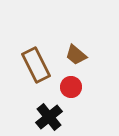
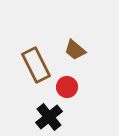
brown trapezoid: moved 1 px left, 5 px up
red circle: moved 4 px left
